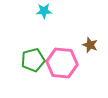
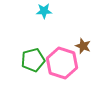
brown star: moved 7 px left, 1 px down
pink hexagon: rotated 12 degrees clockwise
